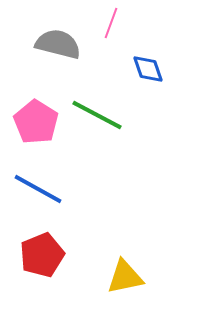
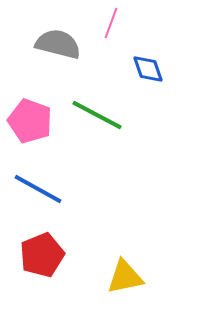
pink pentagon: moved 6 px left, 1 px up; rotated 12 degrees counterclockwise
